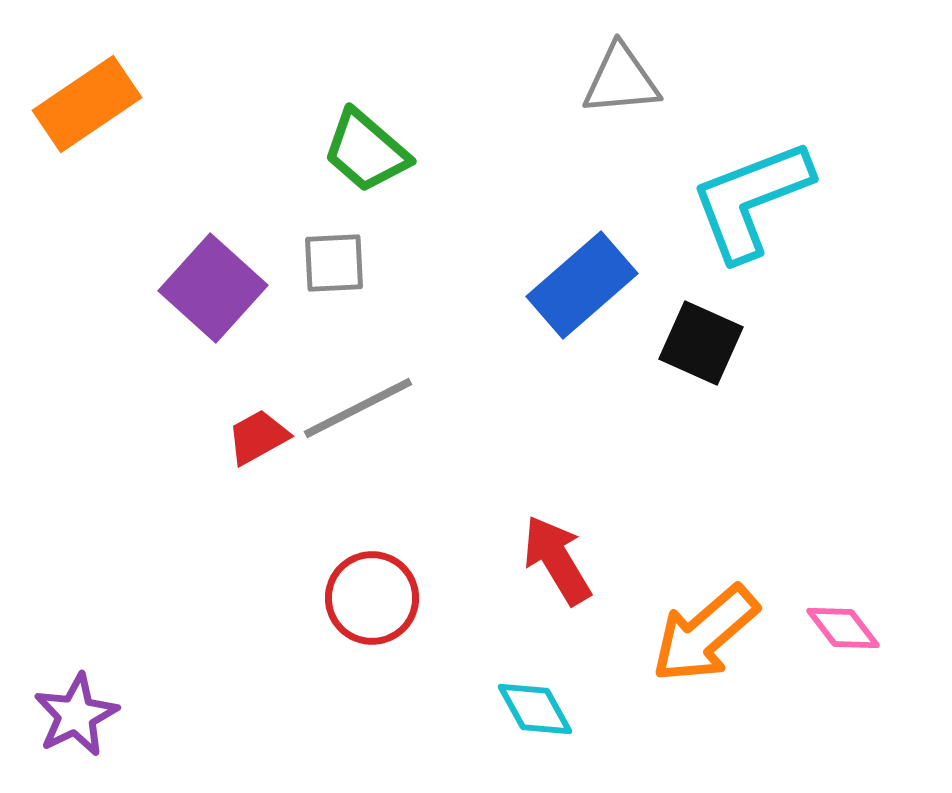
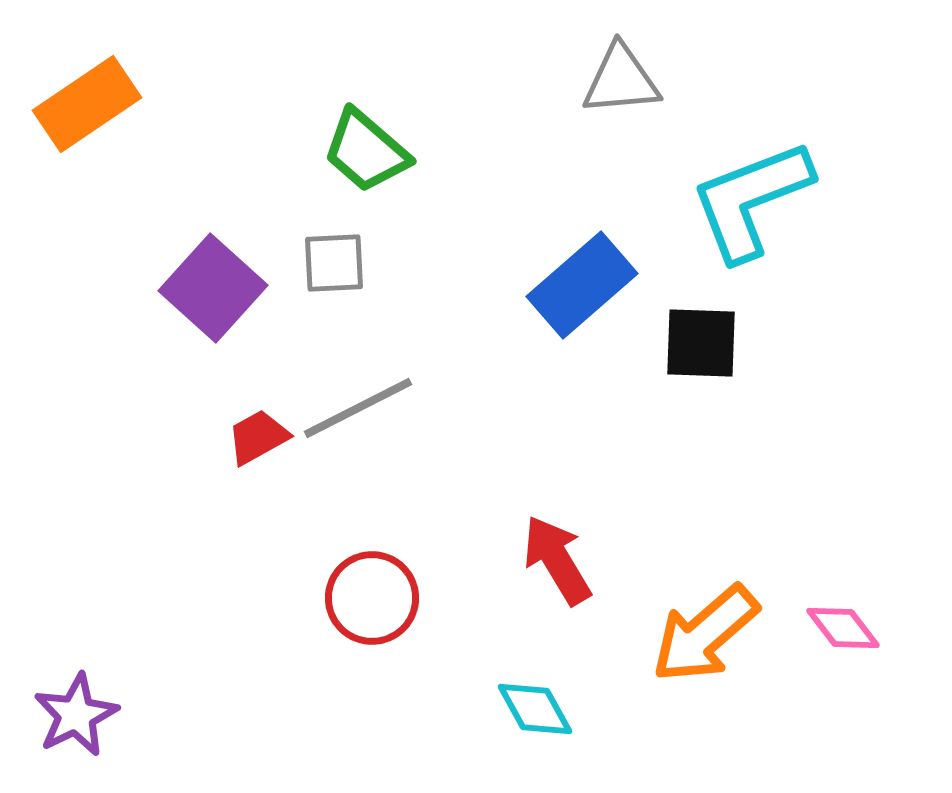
black square: rotated 22 degrees counterclockwise
